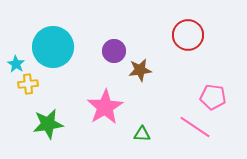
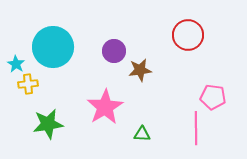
pink line: moved 1 px right, 1 px down; rotated 56 degrees clockwise
